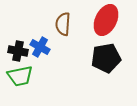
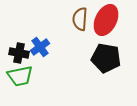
brown semicircle: moved 17 px right, 5 px up
blue cross: rotated 24 degrees clockwise
black cross: moved 1 px right, 2 px down
black pentagon: rotated 20 degrees clockwise
